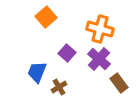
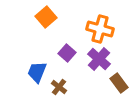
brown cross: rotated 21 degrees counterclockwise
